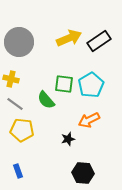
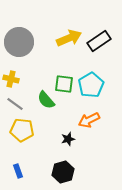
black hexagon: moved 20 px left, 1 px up; rotated 20 degrees counterclockwise
